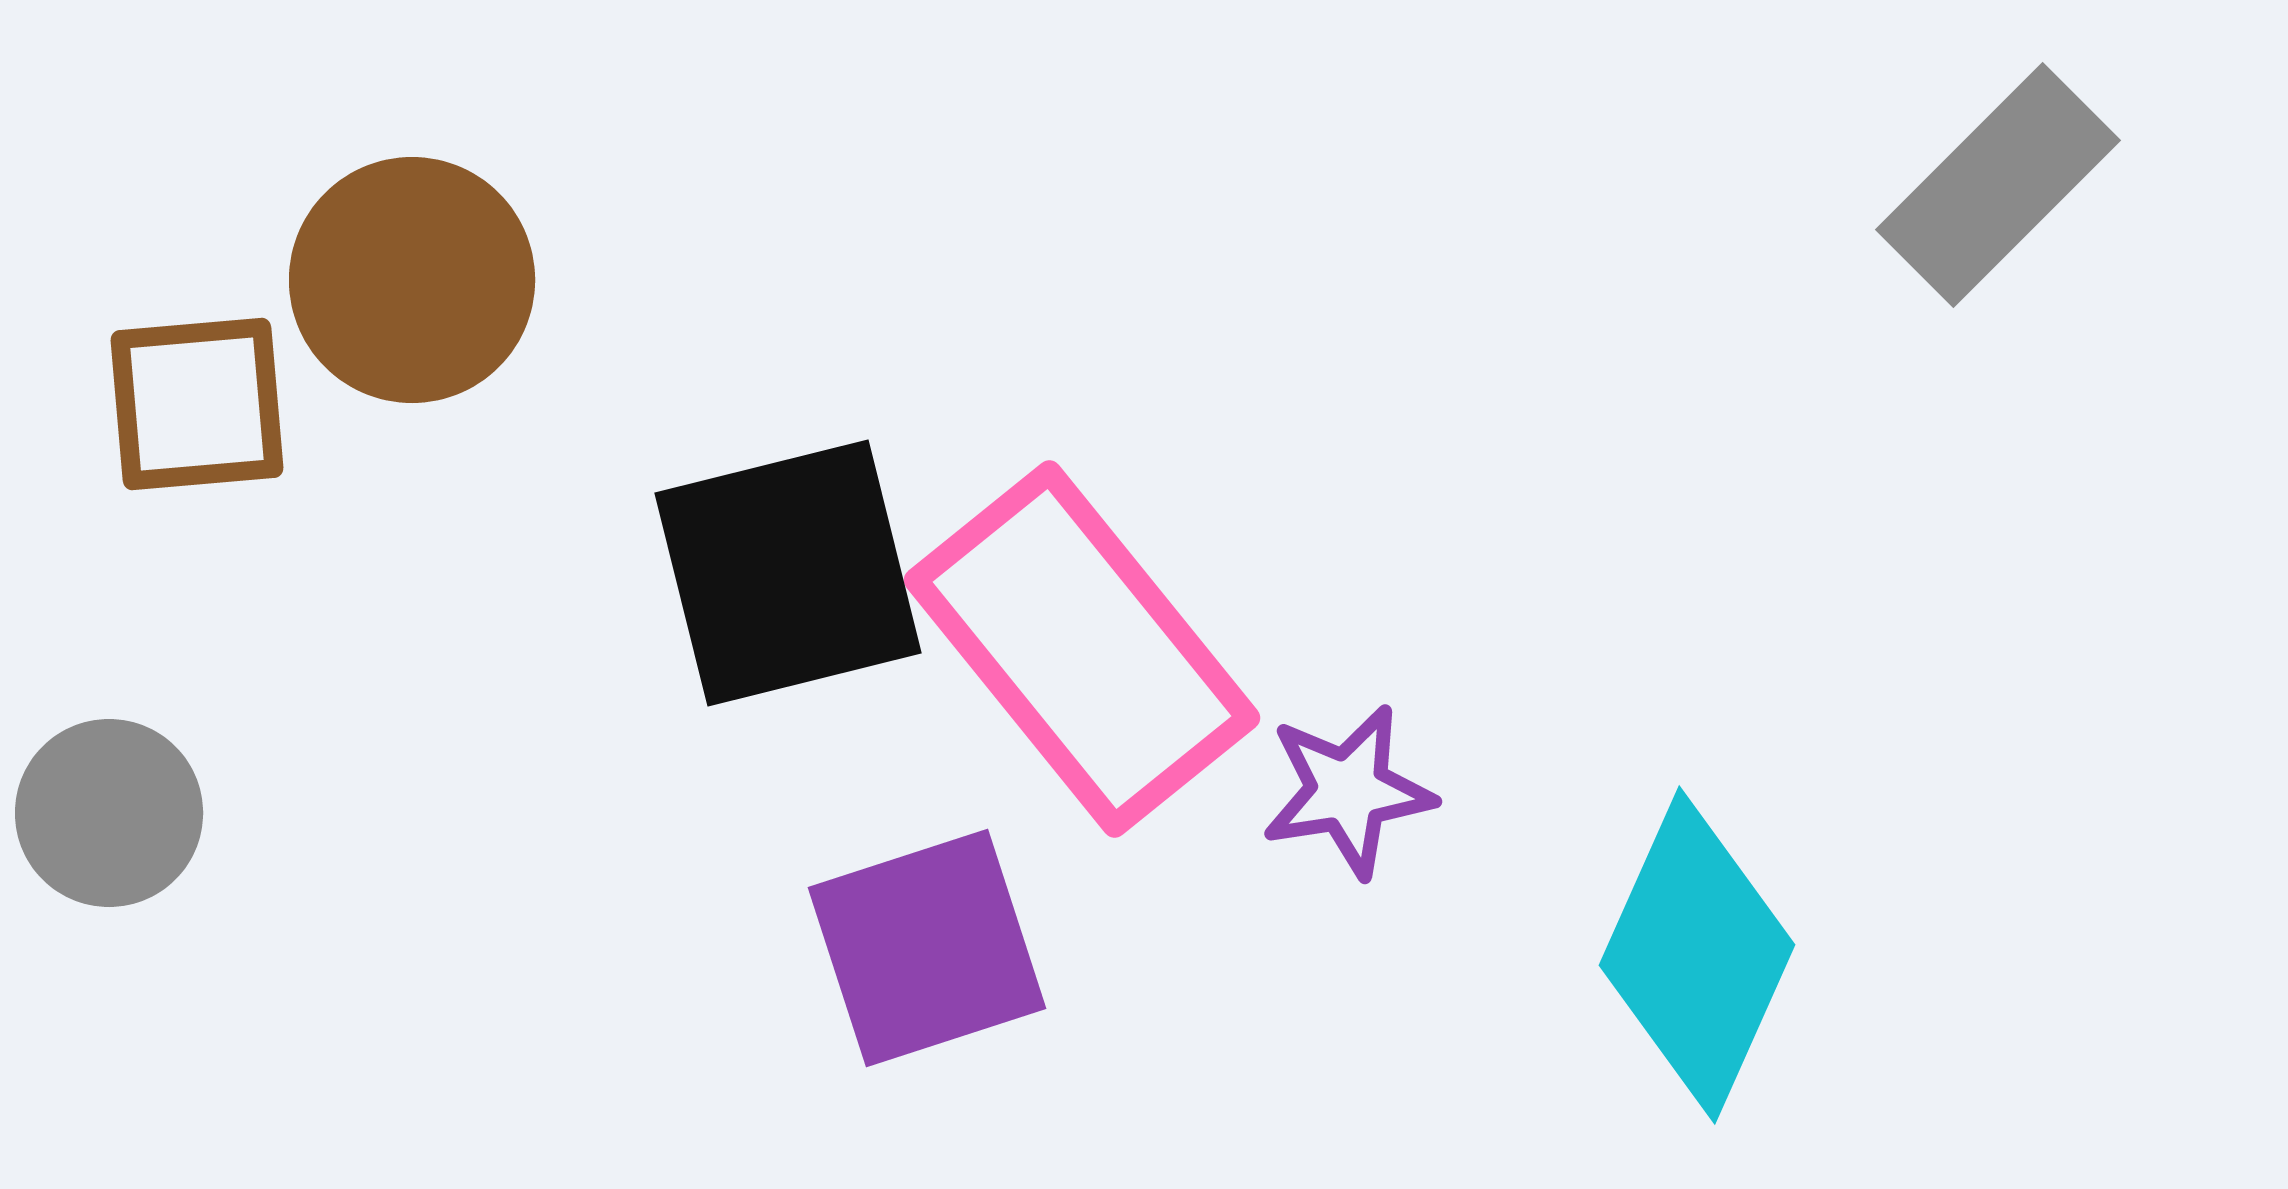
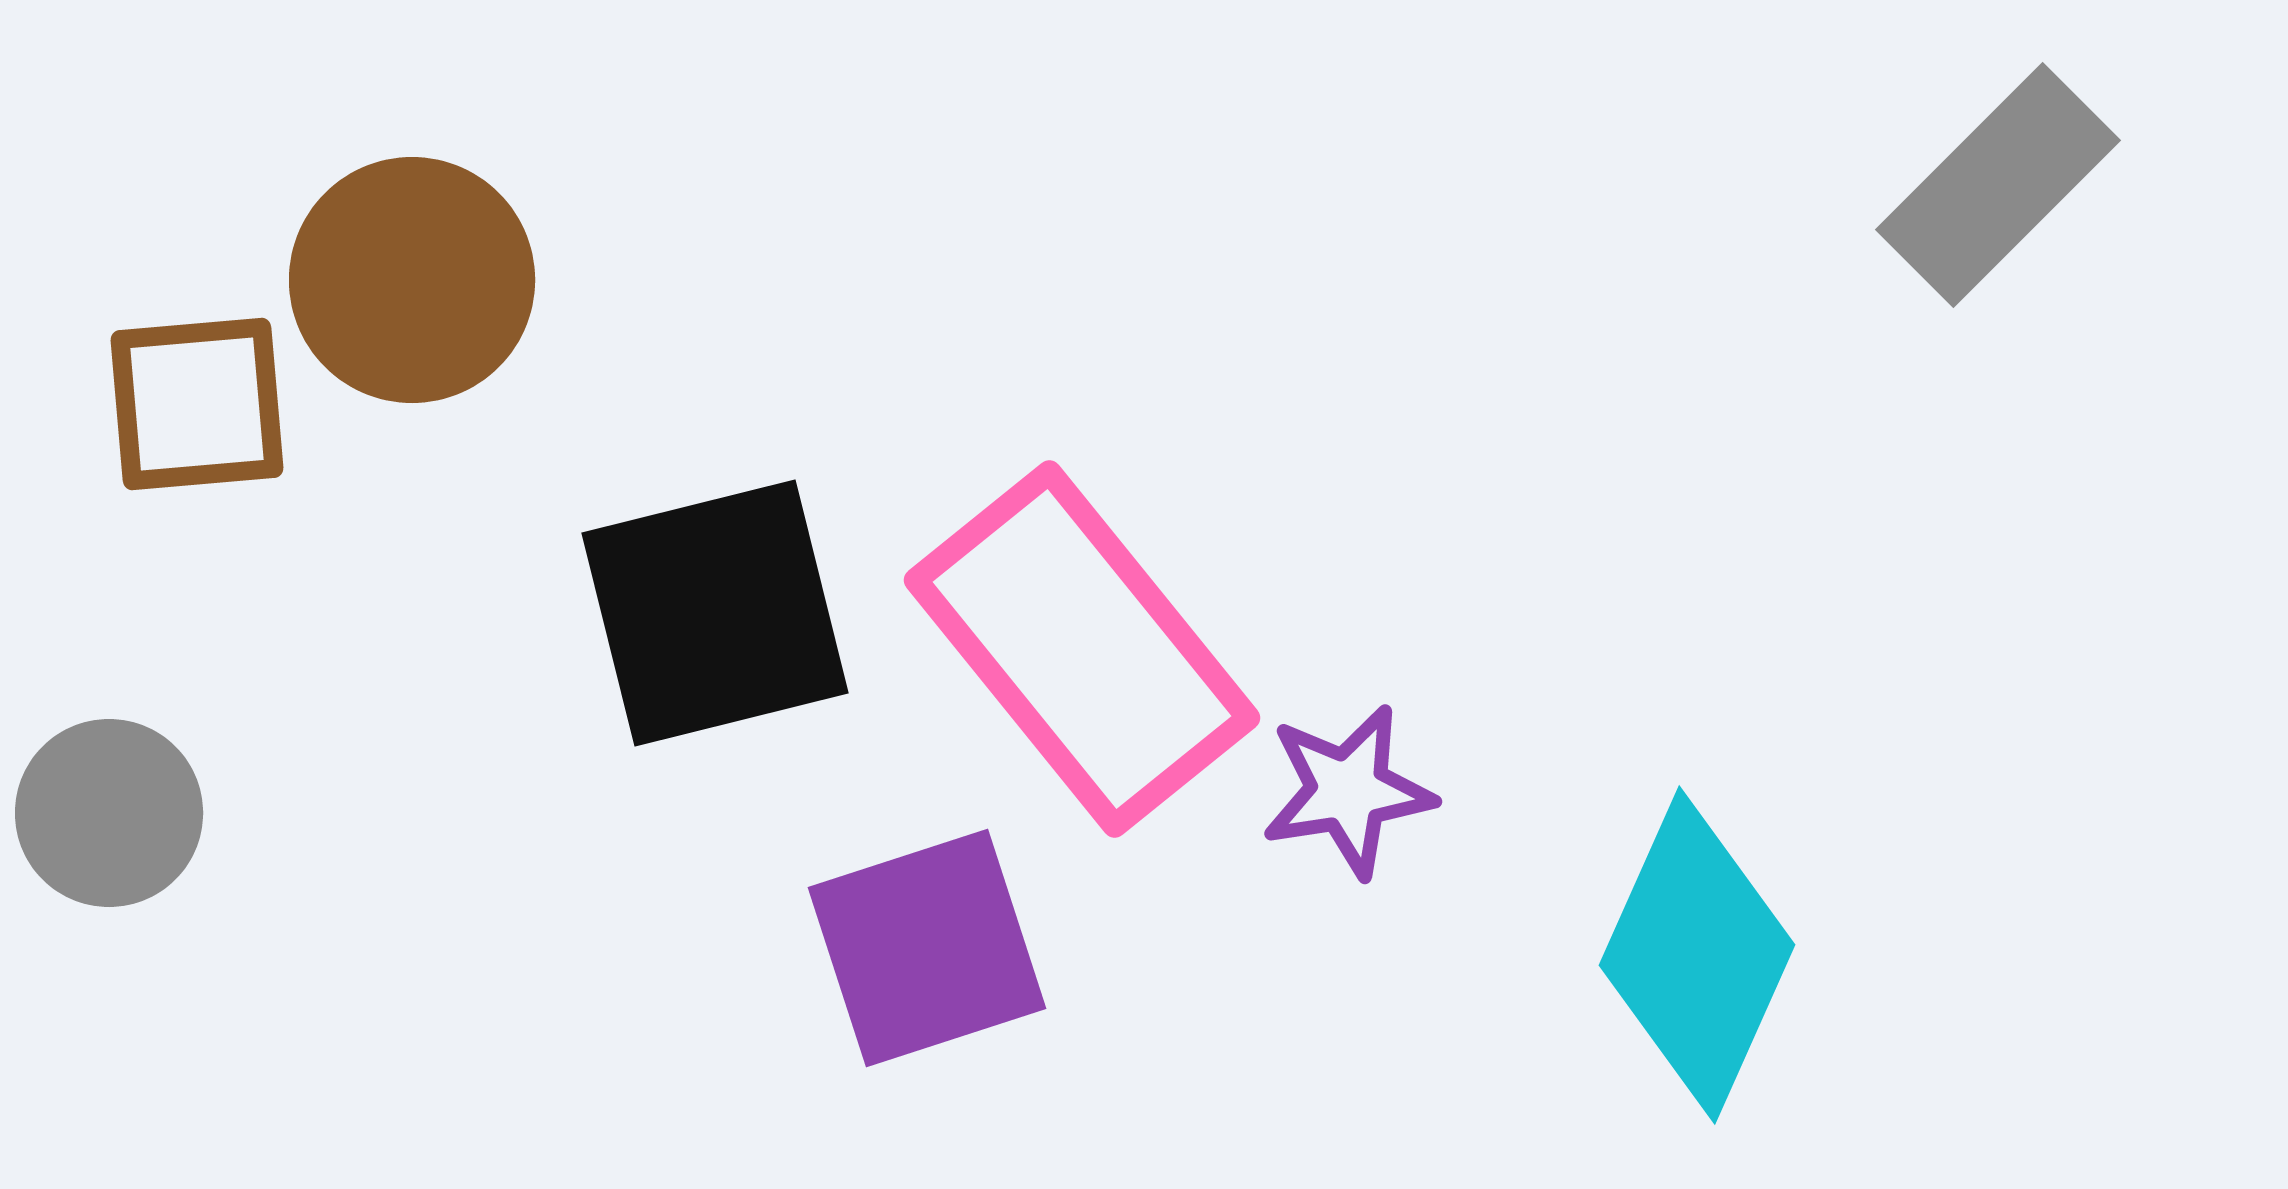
black square: moved 73 px left, 40 px down
